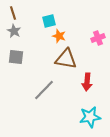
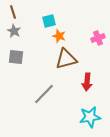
brown line: moved 1 px up
brown triangle: rotated 25 degrees counterclockwise
gray line: moved 4 px down
